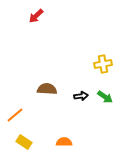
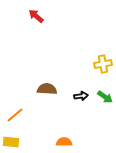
red arrow: rotated 84 degrees clockwise
yellow rectangle: moved 13 px left; rotated 28 degrees counterclockwise
